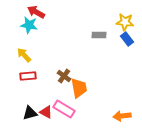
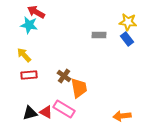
yellow star: moved 3 px right
red rectangle: moved 1 px right, 1 px up
